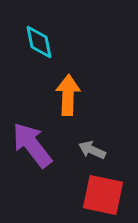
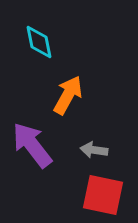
orange arrow: rotated 27 degrees clockwise
gray arrow: moved 2 px right; rotated 16 degrees counterclockwise
